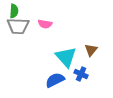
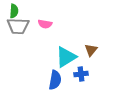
cyan triangle: rotated 40 degrees clockwise
blue cross: rotated 32 degrees counterclockwise
blue semicircle: rotated 126 degrees clockwise
